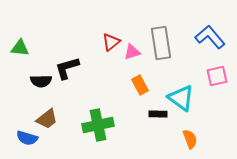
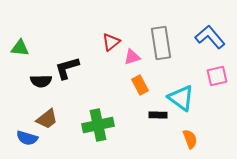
pink triangle: moved 5 px down
black rectangle: moved 1 px down
